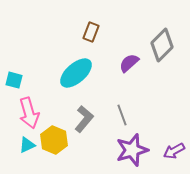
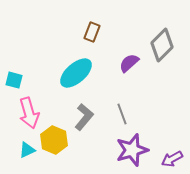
brown rectangle: moved 1 px right
gray line: moved 1 px up
gray L-shape: moved 2 px up
cyan triangle: moved 5 px down
purple arrow: moved 2 px left, 8 px down
